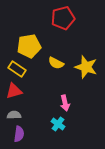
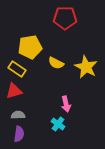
red pentagon: moved 2 px right; rotated 15 degrees clockwise
yellow pentagon: moved 1 px right, 1 px down
yellow star: rotated 10 degrees clockwise
pink arrow: moved 1 px right, 1 px down
gray semicircle: moved 4 px right
